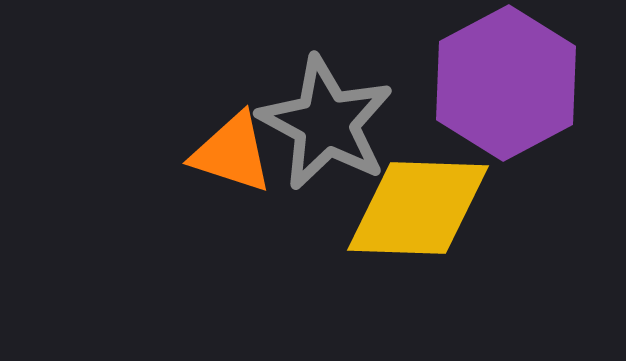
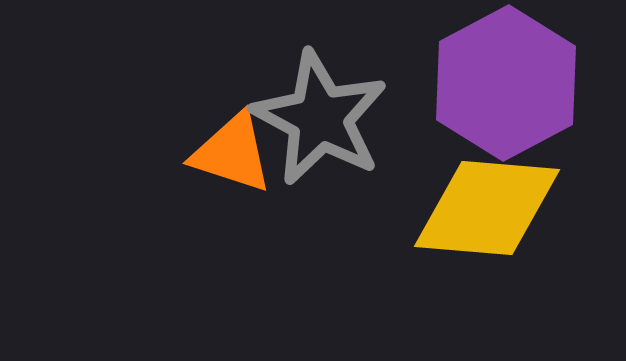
gray star: moved 6 px left, 5 px up
yellow diamond: moved 69 px right; rotated 3 degrees clockwise
